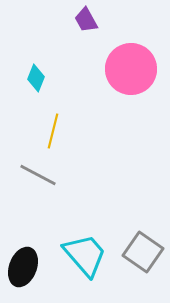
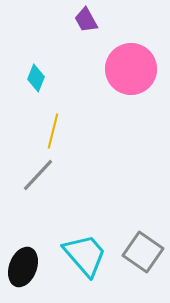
gray line: rotated 75 degrees counterclockwise
